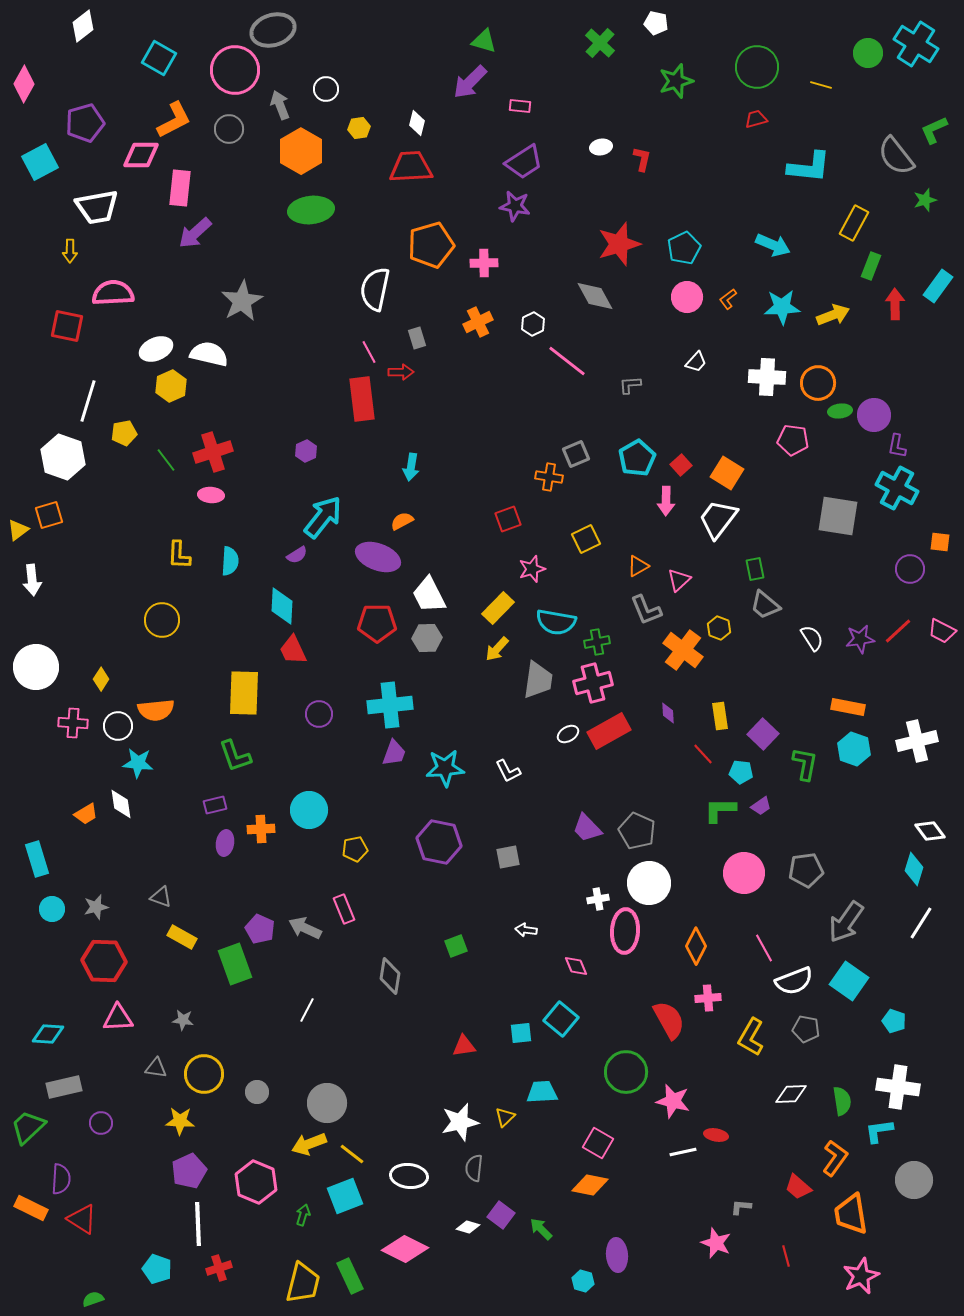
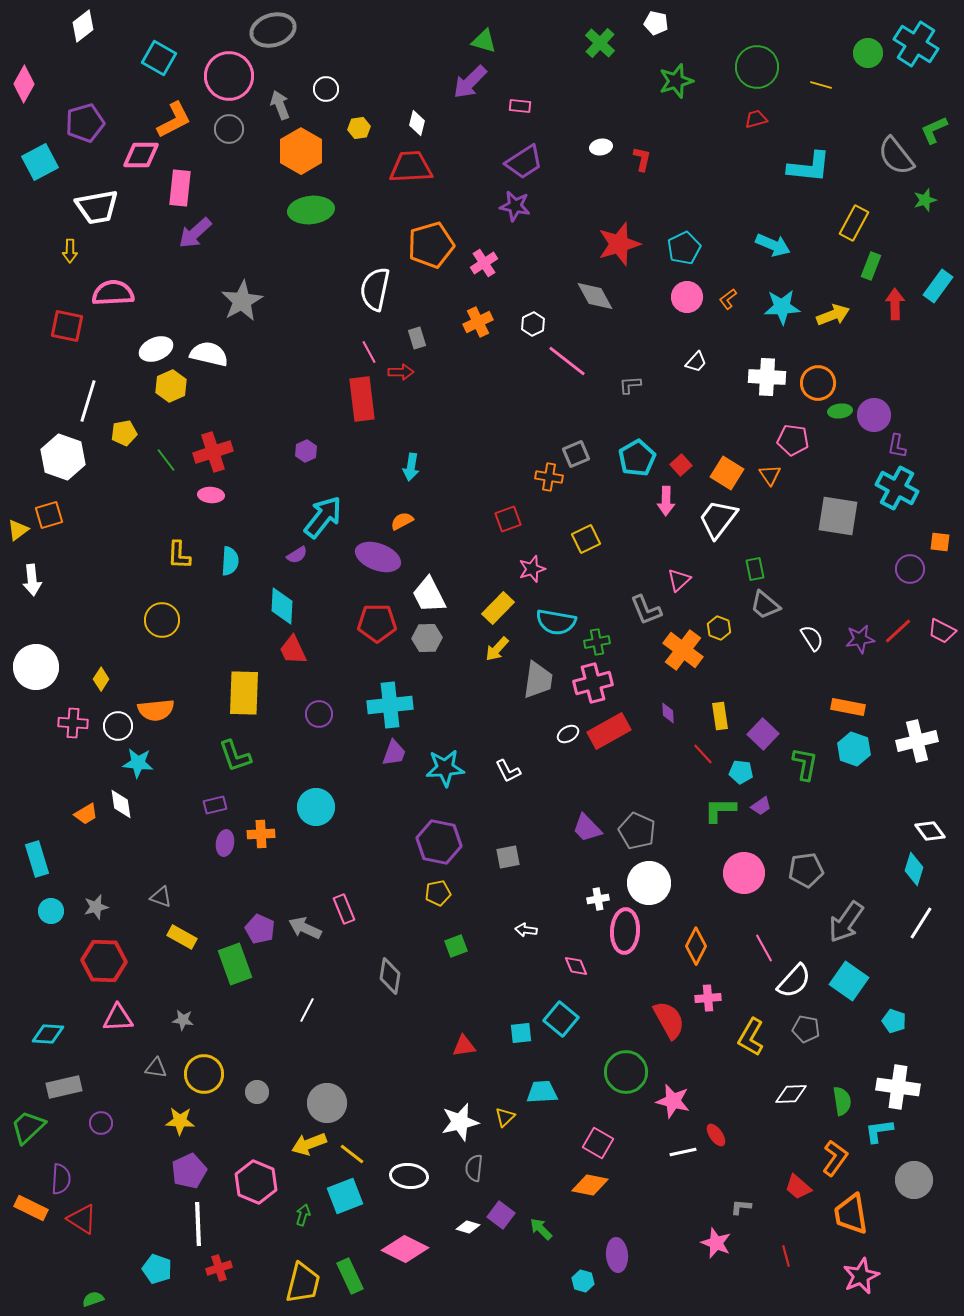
pink circle at (235, 70): moved 6 px left, 6 px down
pink cross at (484, 263): rotated 32 degrees counterclockwise
orange triangle at (638, 566): moved 132 px right, 91 px up; rotated 35 degrees counterclockwise
cyan circle at (309, 810): moved 7 px right, 3 px up
orange cross at (261, 829): moved 5 px down
yellow pentagon at (355, 849): moved 83 px right, 44 px down
cyan circle at (52, 909): moved 1 px left, 2 px down
white semicircle at (794, 981): rotated 27 degrees counterclockwise
red ellipse at (716, 1135): rotated 45 degrees clockwise
